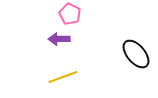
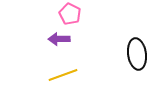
black ellipse: moved 1 px right; rotated 32 degrees clockwise
yellow line: moved 2 px up
